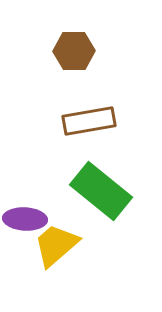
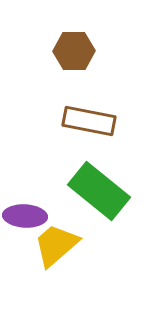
brown rectangle: rotated 21 degrees clockwise
green rectangle: moved 2 px left
purple ellipse: moved 3 px up
